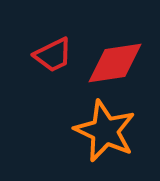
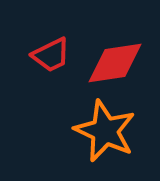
red trapezoid: moved 2 px left
